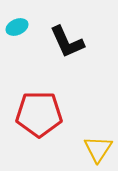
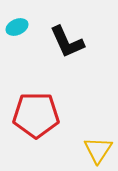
red pentagon: moved 3 px left, 1 px down
yellow triangle: moved 1 px down
